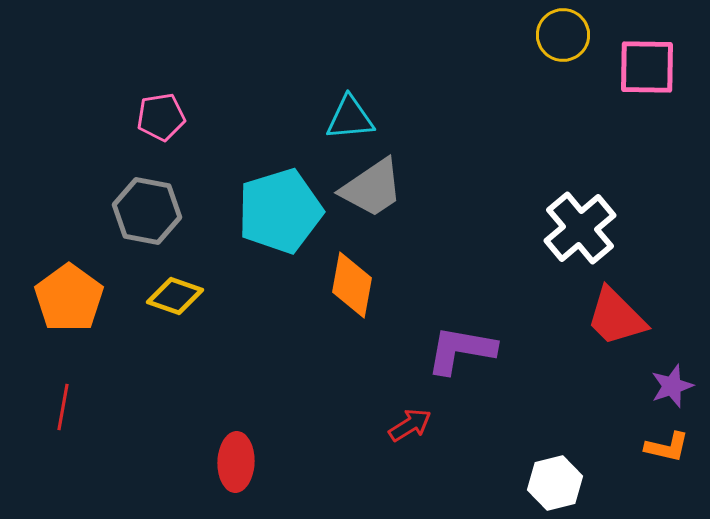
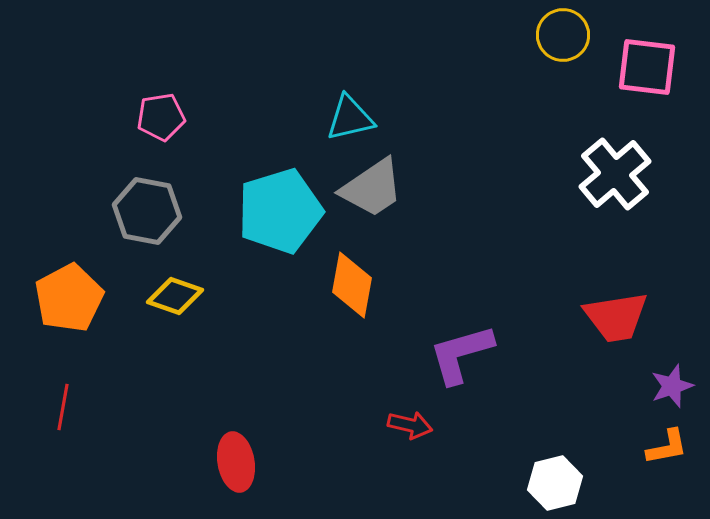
pink square: rotated 6 degrees clockwise
cyan triangle: rotated 8 degrees counterclockwise
white cross: moved 35 px right, 54 px up
orange pentagon: rotated 8 degrees clockwise
red trapezoid: rotated 54 degrees counterclockwise
purple L-shape: moved 4 px down; rotated 26 degrees counterclockwise
red arrow: rotated 45 degrees clockwise
orange L-shape: rotated 24 degrees counterclockwise
red ellipse: rotated 12 degrees counterclockwise
